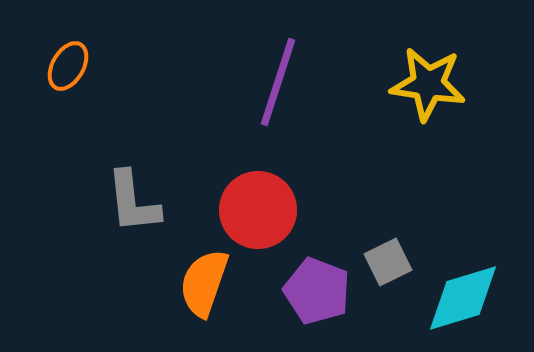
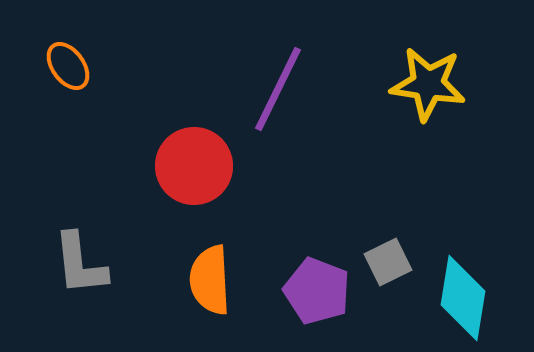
orange ellipse: rotated 66 degrees counterclockwise
purple line: moved 7 px down; rotated 8 degrees clockwise
gray L-shape: moved 53 px left, 62 px down
red circle: moved 64 px left, 44 px up
orange semicircle: moved 6 px right, 3 px up; rotated 22 degrees counterclockwise
cyan diamond: rotated 64 degrees counterclockwise
